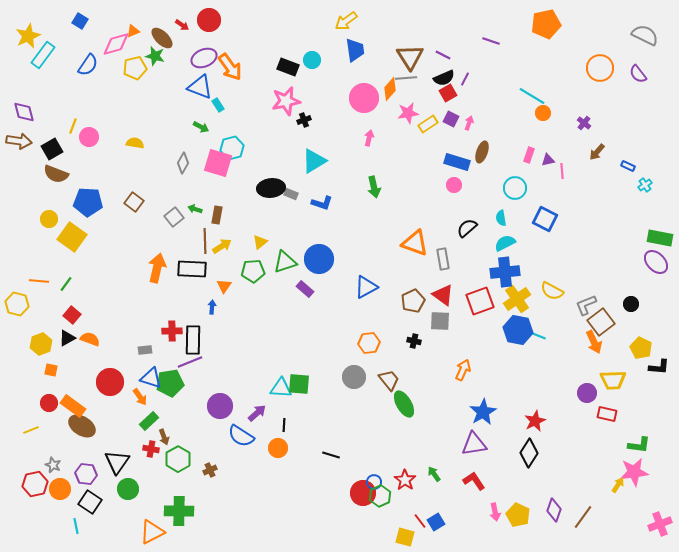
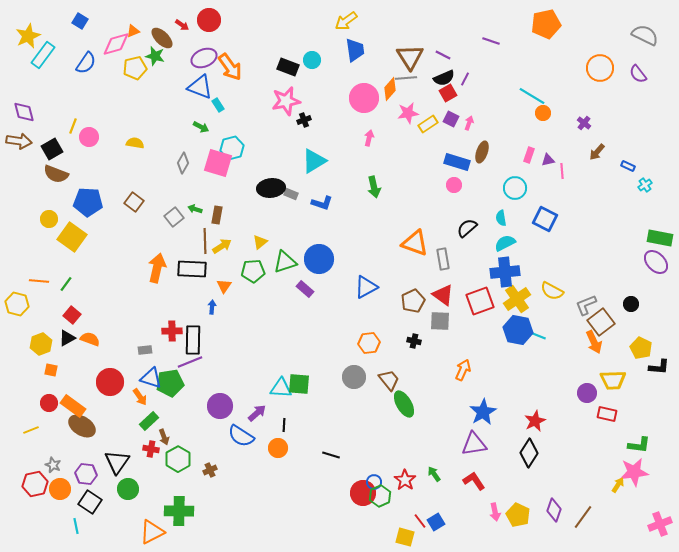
blue semicircle at (88, 65): moved 2 px left, 2 px up
